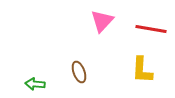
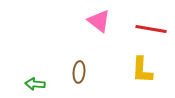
pink triangle: moved 3 px left; rotated 35 degrees counterclockwise
brown ellipse: rotated 25 degrees clockwise
